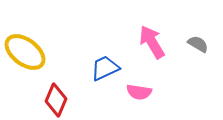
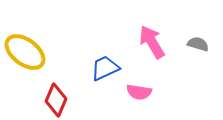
gray semicircle: rotated 15 degrees counterclockwise
